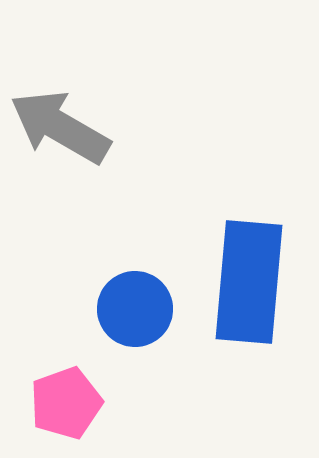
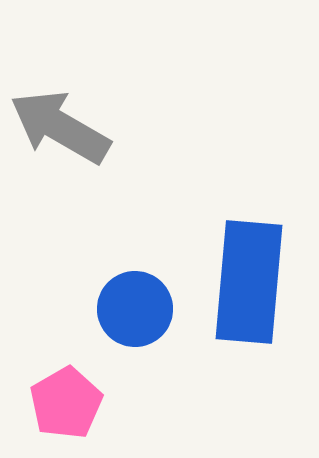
pink pentagon: rotated 10 degrees counterclockwise
